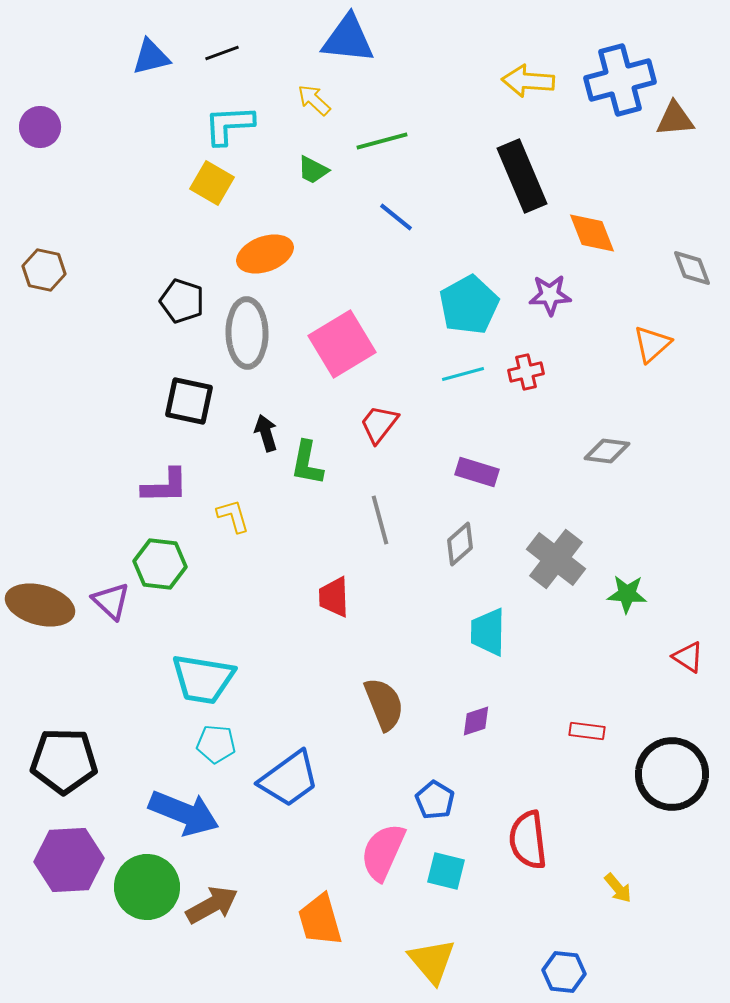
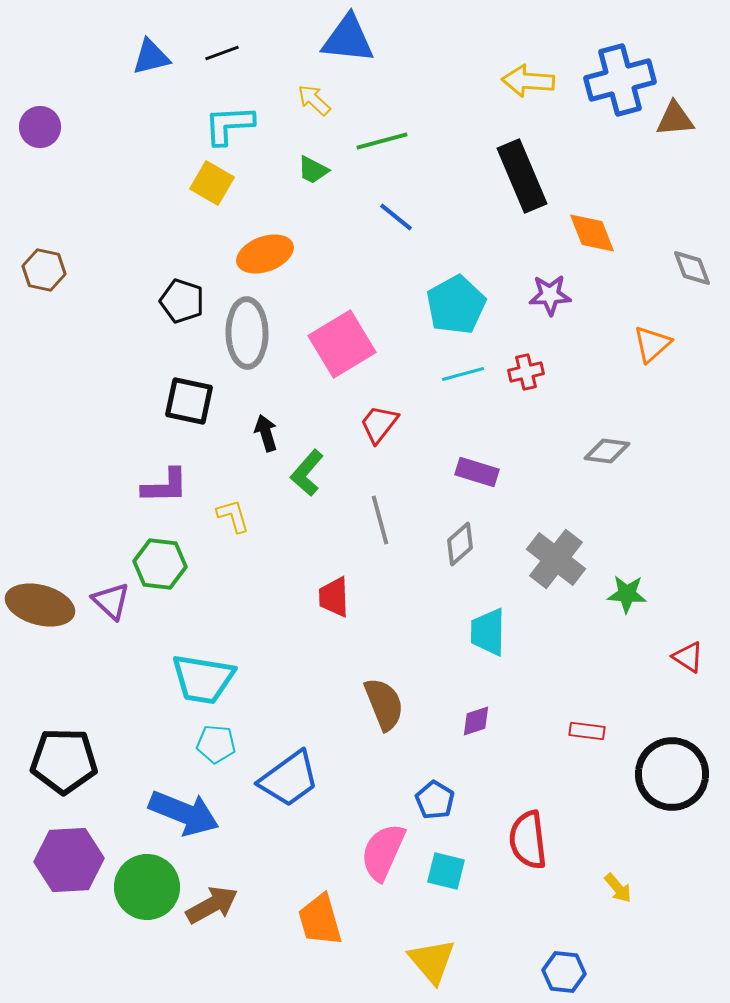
cyan pentagon at (469, 305): moved 13 px left
green L-shape at (307, 463): moved 10 px down; rotated 30 degrees clockwise
